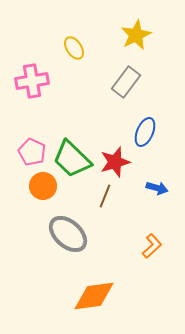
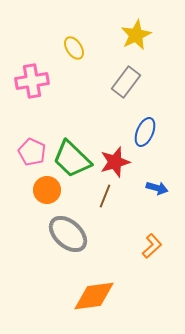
orange circle: moved 4 px right, 4 px down
